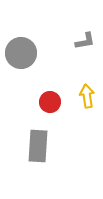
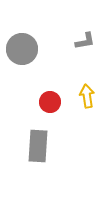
gray circle: moved 1 px right, 4 px up
